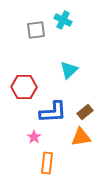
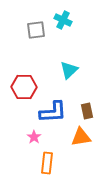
brown rectangle: moved 2 px right, 1 px up; rotated 63 degrees counterclockwise
